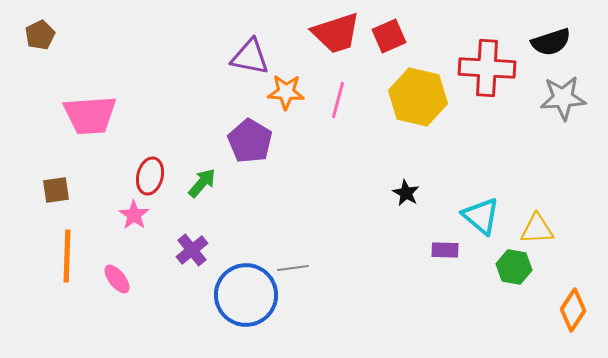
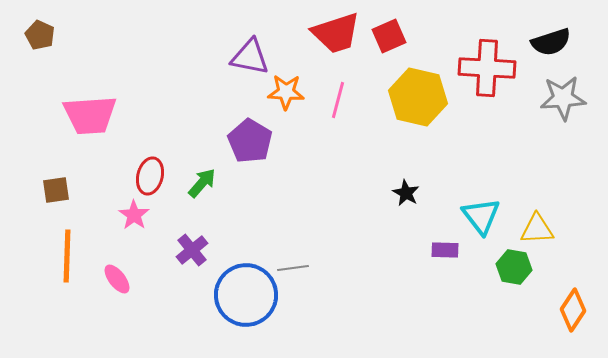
brown pentagon: rotated 20 degrees counterclockwise
cyan triangle: rotated 12 degrees clockwise
